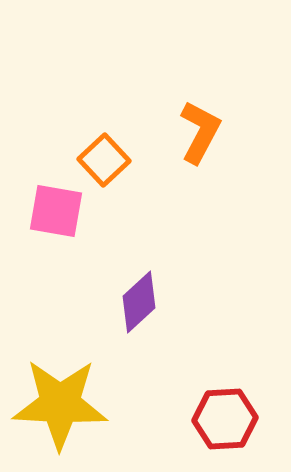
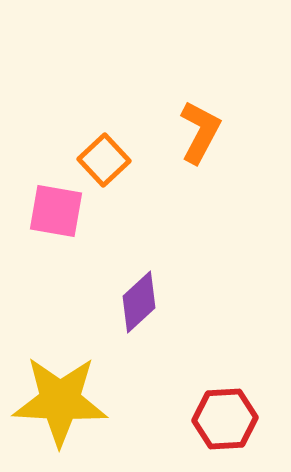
yellow star: moved 3 px up
